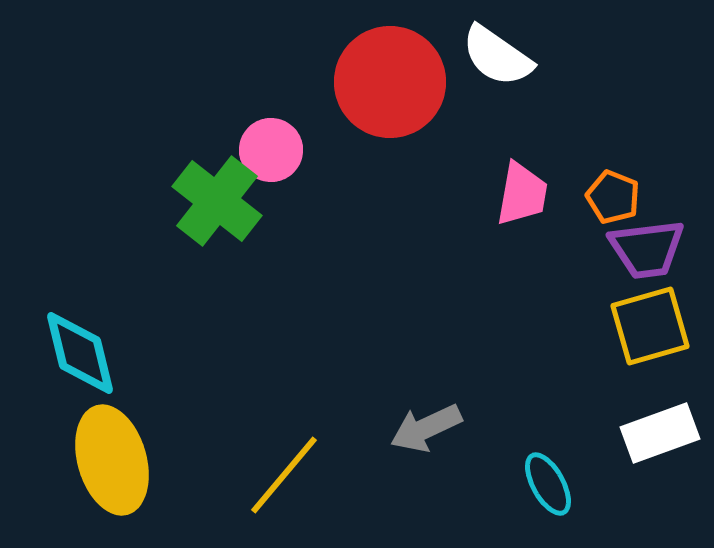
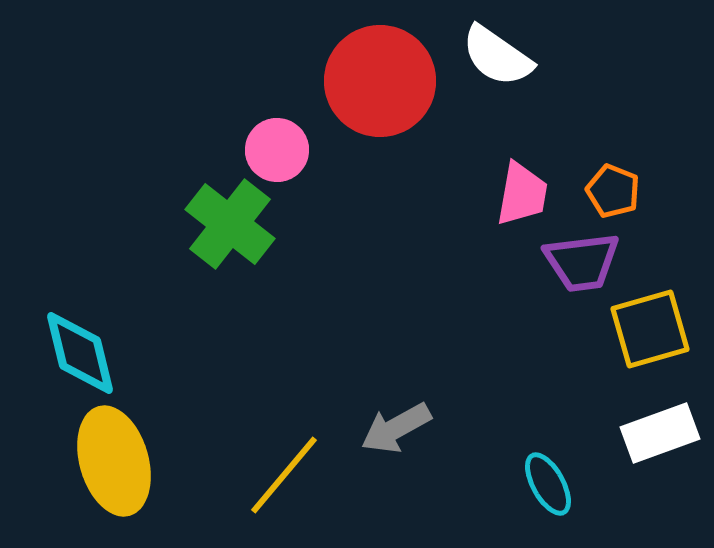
red circle: moved 10 px left, 1 px up
pink circle: moved 6 px right
orange pentagon: moved 6 px up
green cross: moved 13 px right, 23 px down
purple trapezoid: moved 65 px left, 13 px down
yellow square: moved 3 px down
gray arrow: moved 30 px left; rotated 4 degrees counterclockwise
yellow ellipse: moved 2 px right, 1 px down
